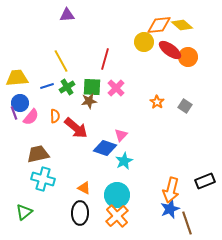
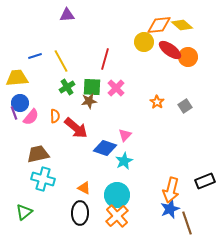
blue line: moved 12 px left, 30 px up
gray square: rotated 24 degrees clockwise
pink triangle: moved 4 px right
